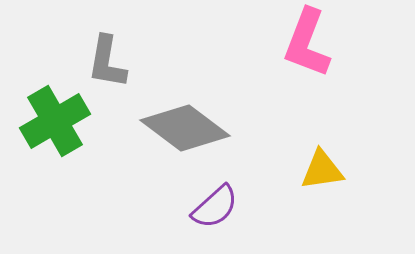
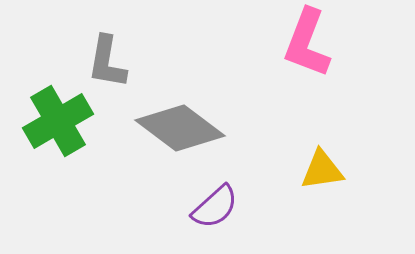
green cross: moved 3 px right
gray diamond: moved 5 px left
